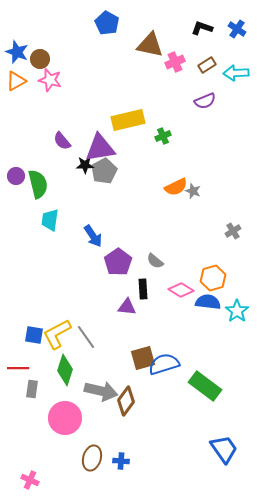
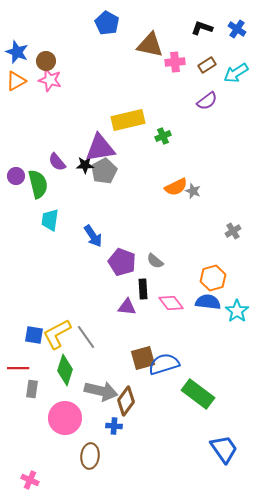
brown circle at (40, 59): moved 6 px right, 2 px down
pink cross at (175, 62): rotated 18 degrees clockwise
cyan arrow at (236, 73): rotated 30 degrees counterclockwise
purple semicircle at (205, 101): moved 2 px right; rotated 15 degrees counterclockwise
purple semicircle at (62, 141): moved 5 px left, 21 px down
purple pentagon at (118, 262): moved 4 px right; rotated 16 degrees counterclockwise
pink diamond at (181, 290): moved 10 px left, 13 px down; rotated 20 degrees clockwise
green rectangle at (205, 386): moved 7 px left, 8 px down
brown ellipse at (92, 458): moved 2 px left, 2 px up; rotated 10 degrees counterclockwise
blue cross at (121, 461): moved 7 px left, 35 px up
